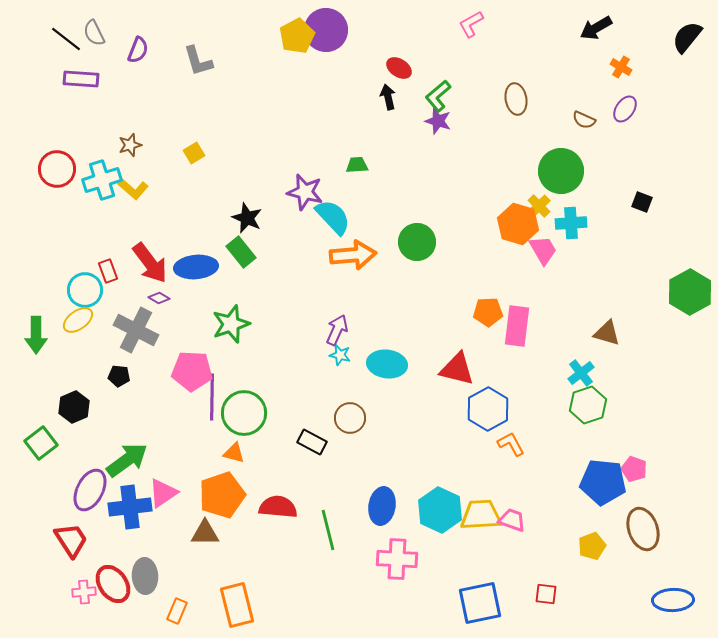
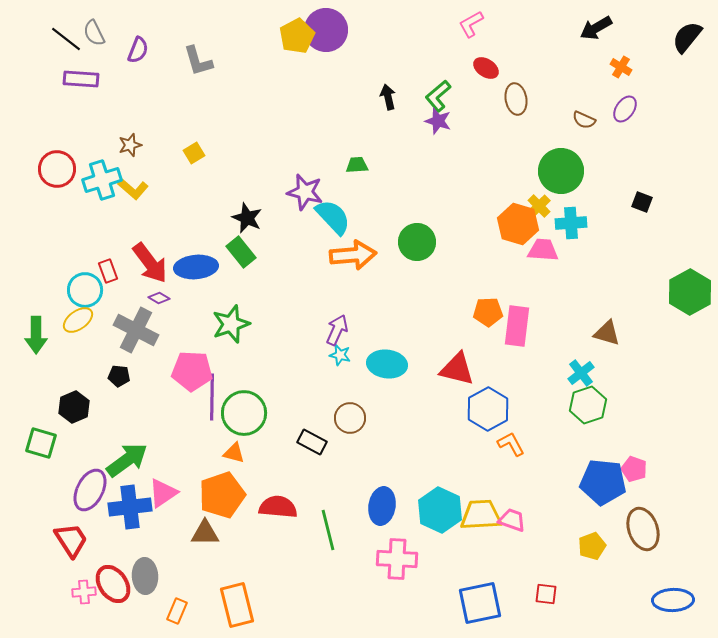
red ellipse at (399, 68): moved 87 px right
pink trapezoid at (543, 250): rotated 56 degrees counterclockwise
green square at (41, 443): rotated 36 degrees counterclockwise
